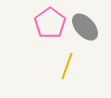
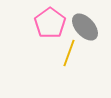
yellow line: moved 2 px right, 13 px up
